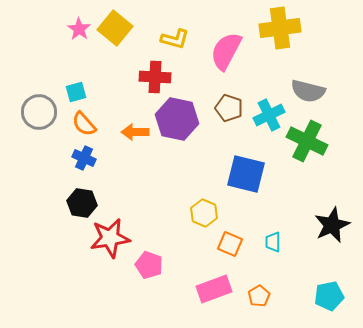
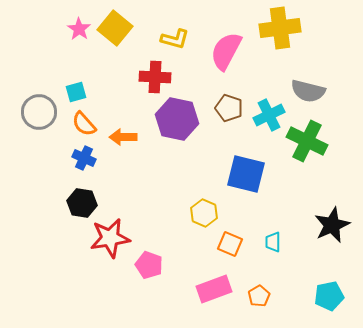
orange arrow: moved 12 px left, 5 px down
